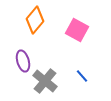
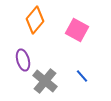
purple ellipse: moved 1 px up
